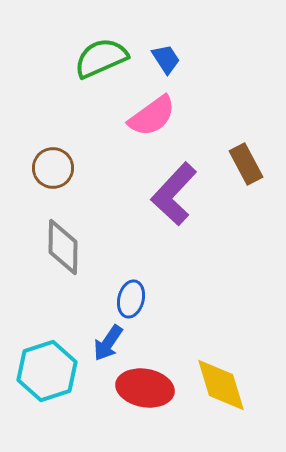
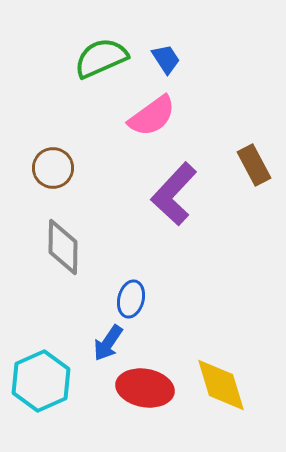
brown rectangle: moved 8 px right, 1 px down
cyan hexagon: moved 6 px left, 10 px down; rotated 6 degrees counterclockwise
